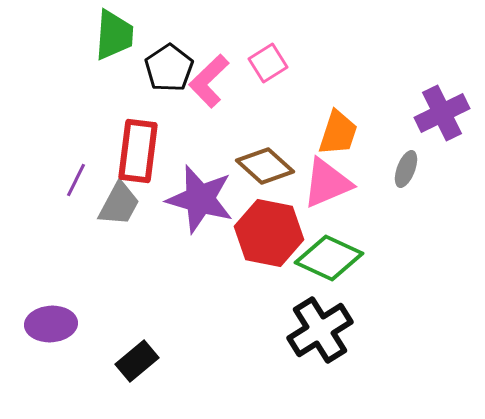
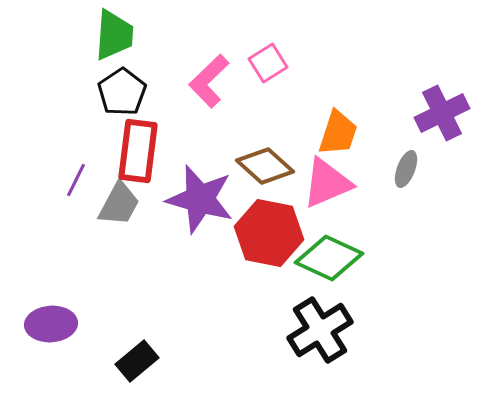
black pentagon: moved 47 px left, 24 px down
